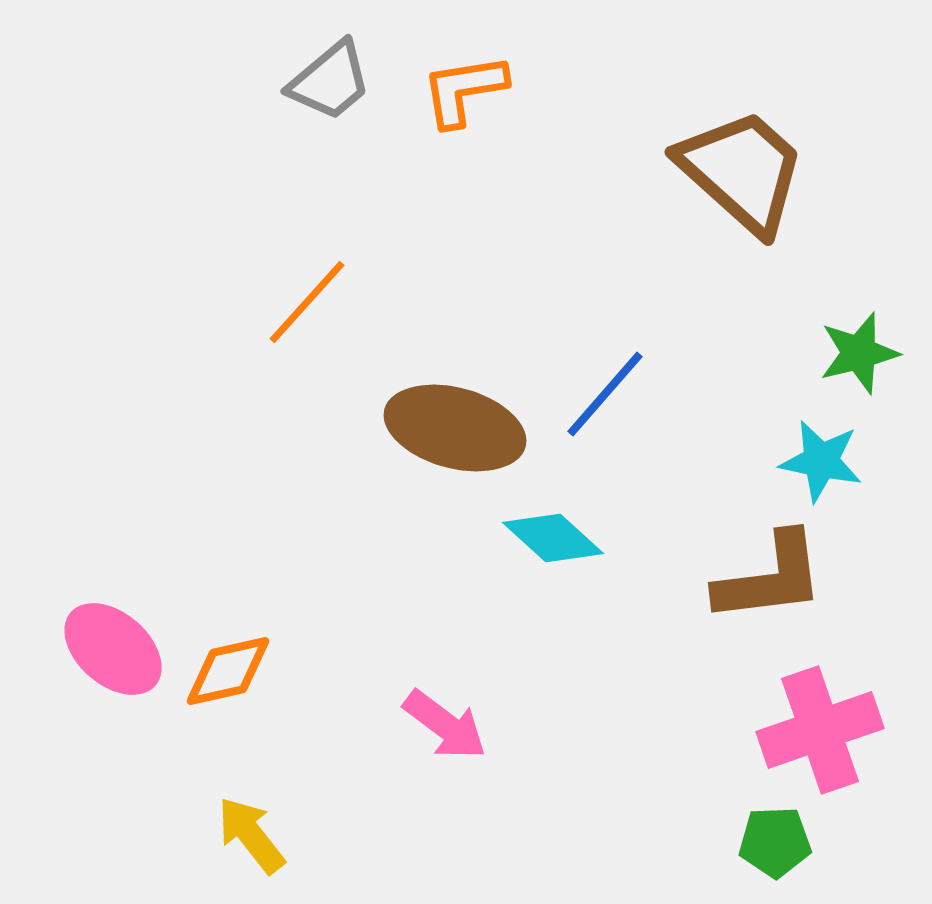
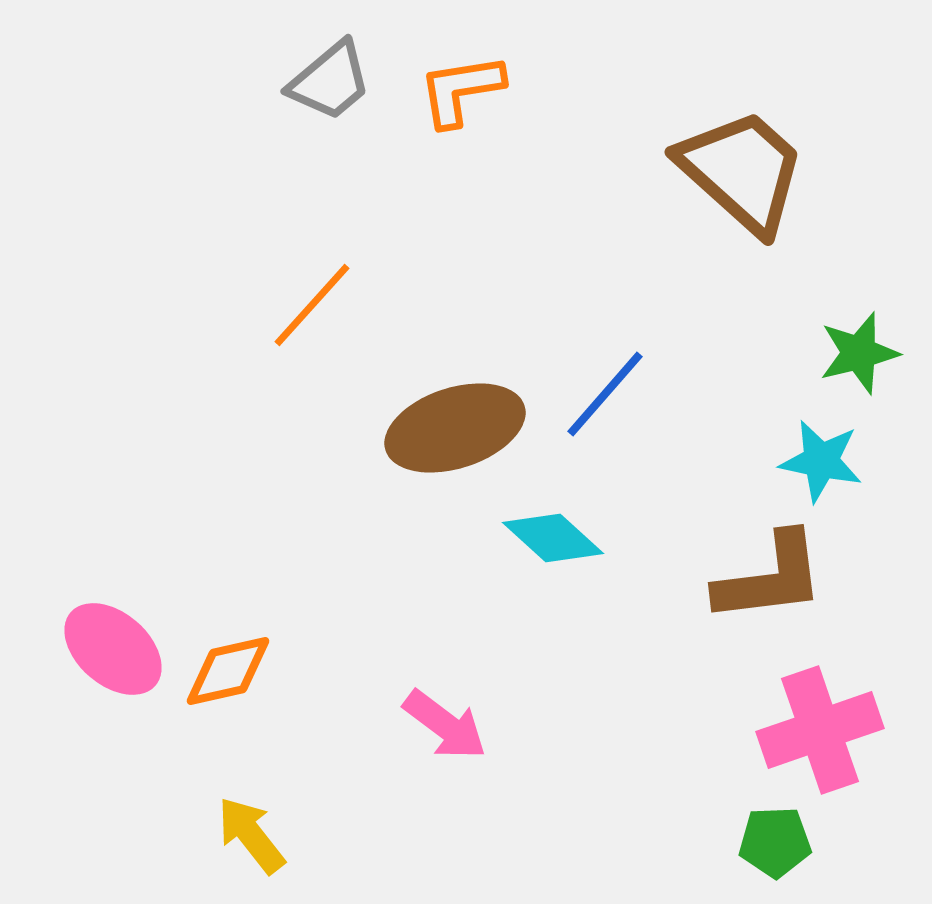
orange L-shape: moved 3 px left
orange line: moved 5 px right, 3 px down
brown ellipse: rotated 33 degrees counterclockwise
